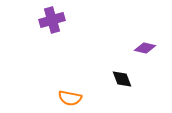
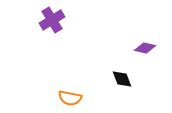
purple cross: rotated 15 degrees counterclockwise
